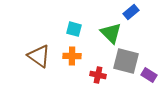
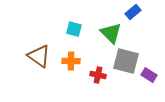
blue rectangle: moved 2 px right
orange cross: moved 1 px left, 5 px down
